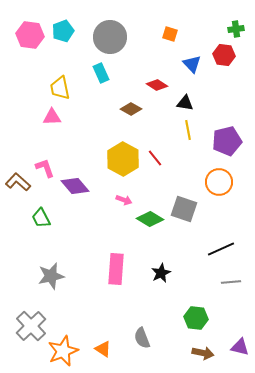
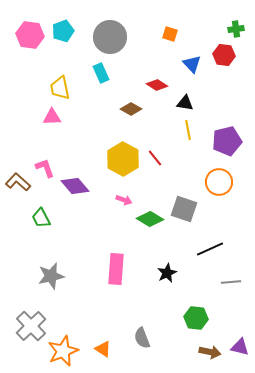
black line: moved 11 px left
black star: moved 6 px right
brown arrow: moved 7 px right, 1 px up
